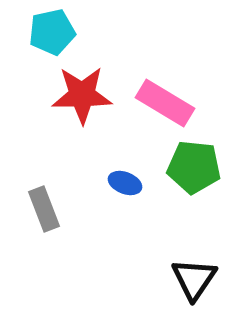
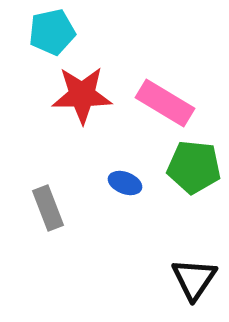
gray rectangle: moved 4 px right, 1 px up
